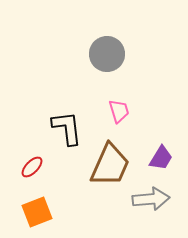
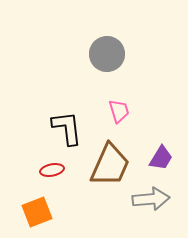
red ellipse: moved 20 px right, 3 px down; rotated 35 degrees clockwise
